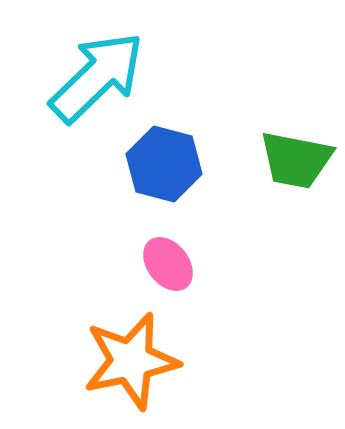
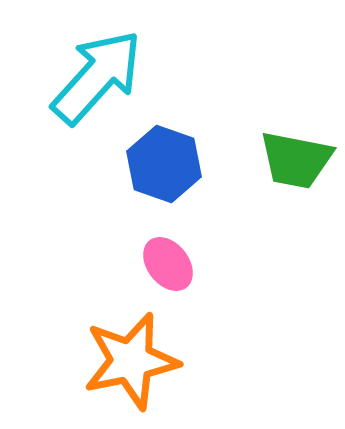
cyan arrow: rotated 4 degrees counterclockwise
blue hexagon: rotated 4 degrees clockwise
